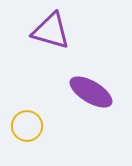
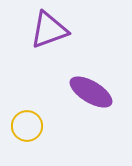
purple triangle: moved 2 px left, 1 px up; rotated 36 degrees counterclockwise
